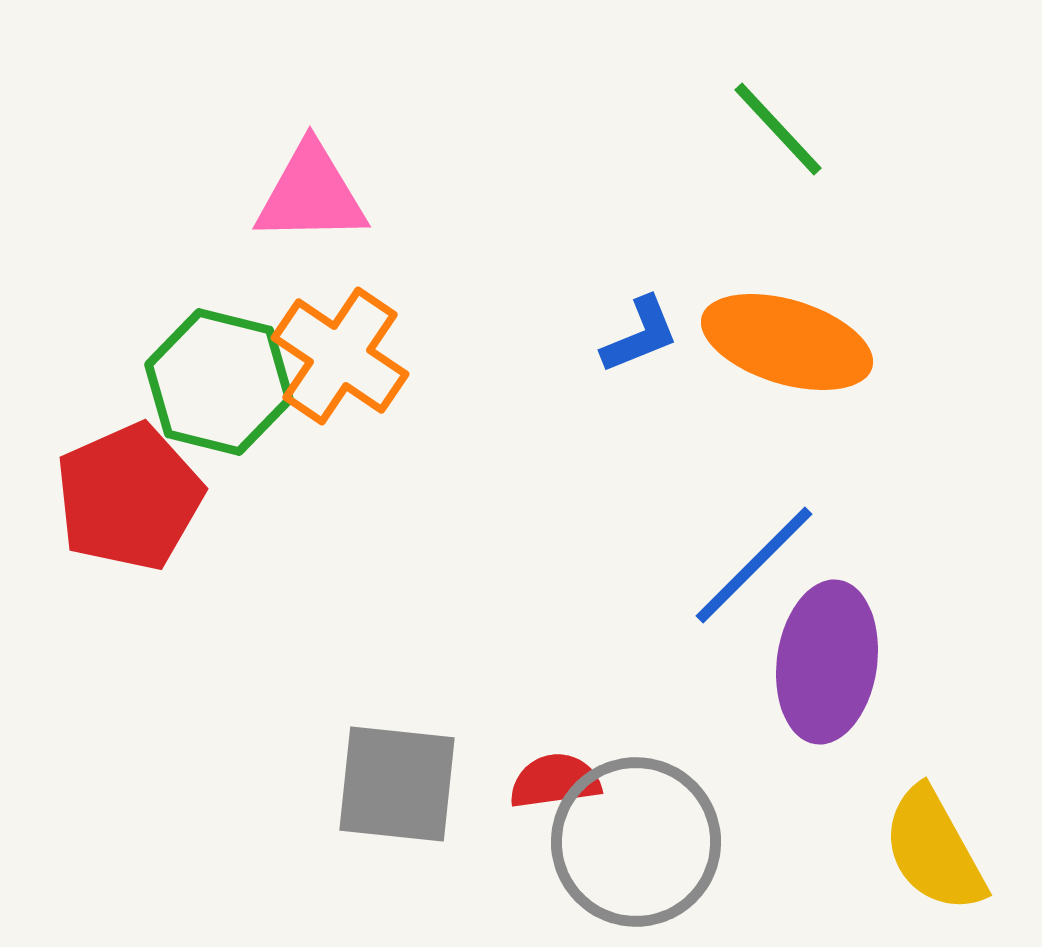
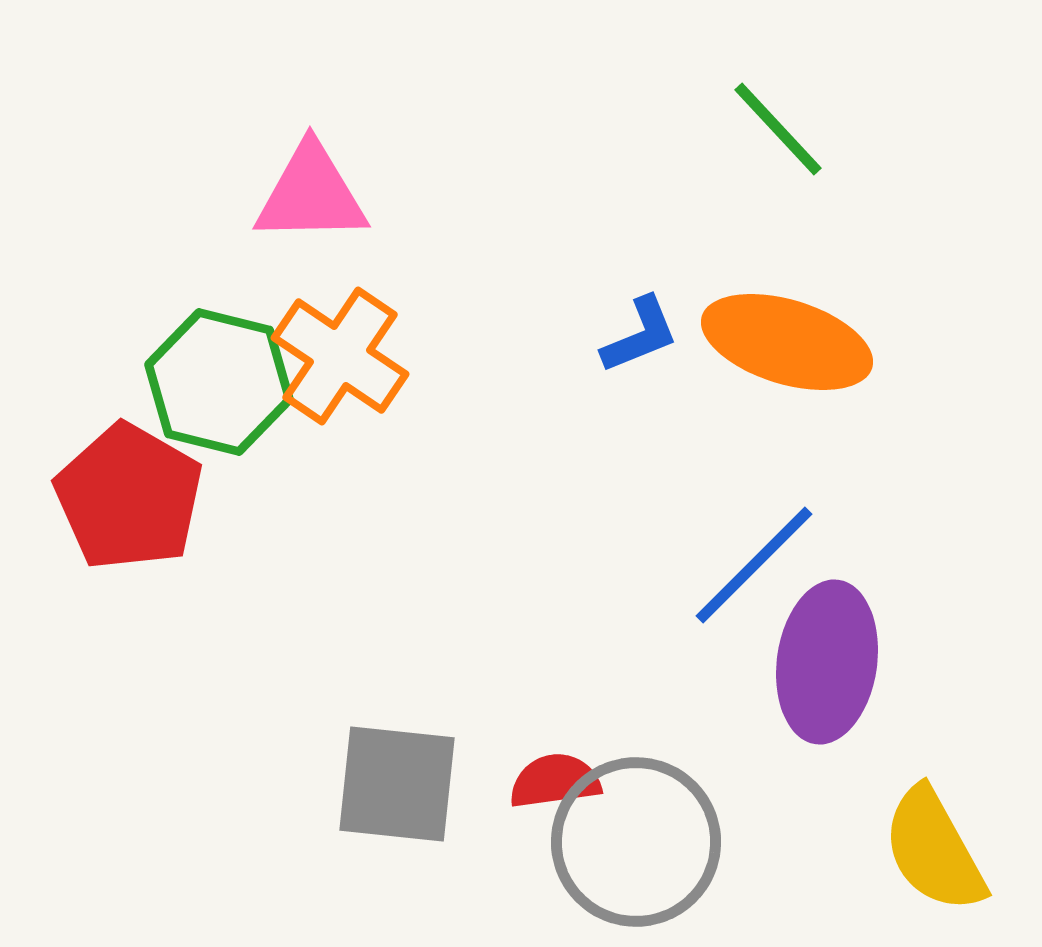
red pentagon: rotated 18 degrees counterclockwise
